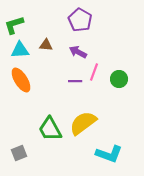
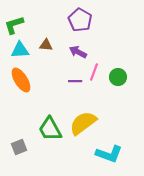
green circle: moved 1 px left, 2 px up
gray square: moved 6 px up
